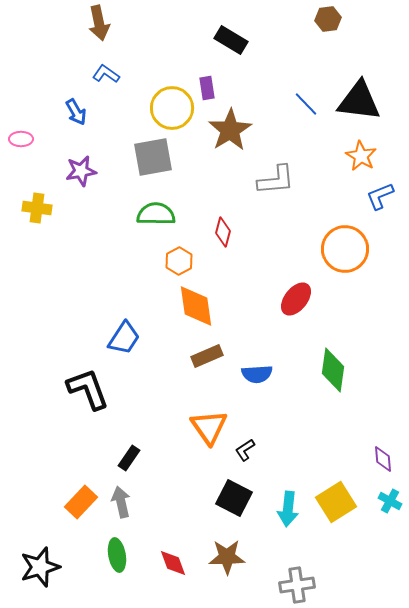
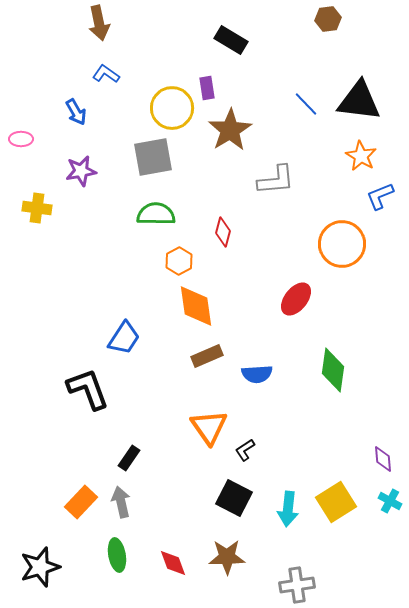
orange circle at (345, 249): moved 3 px left, 5 px up
